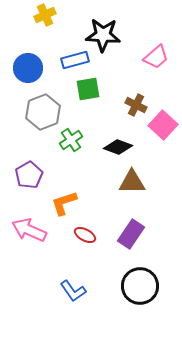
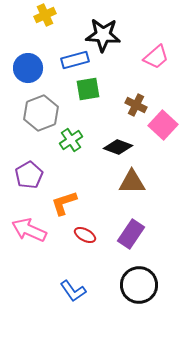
gray hexagon: moved 2 px left, 1 px down
black circle: moved 1 px left, 1 px up
